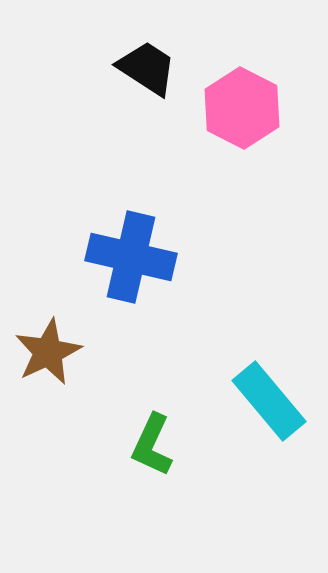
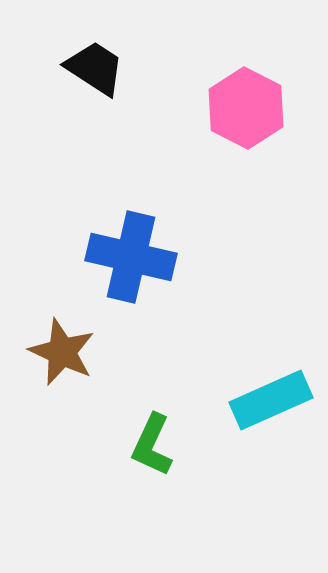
black trapezoid: moved 52 px left
pink hexagon: moved 4 px right
brown star: moved 14 px right; rotated 22 degrees counterclockwise
cyan rectangle: moved 2 px right, 1 px up; rotated 74 degrees counterclockwise
